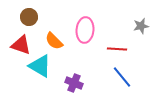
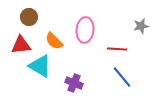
red triangle: rotated 25 degrees counterclockwise
